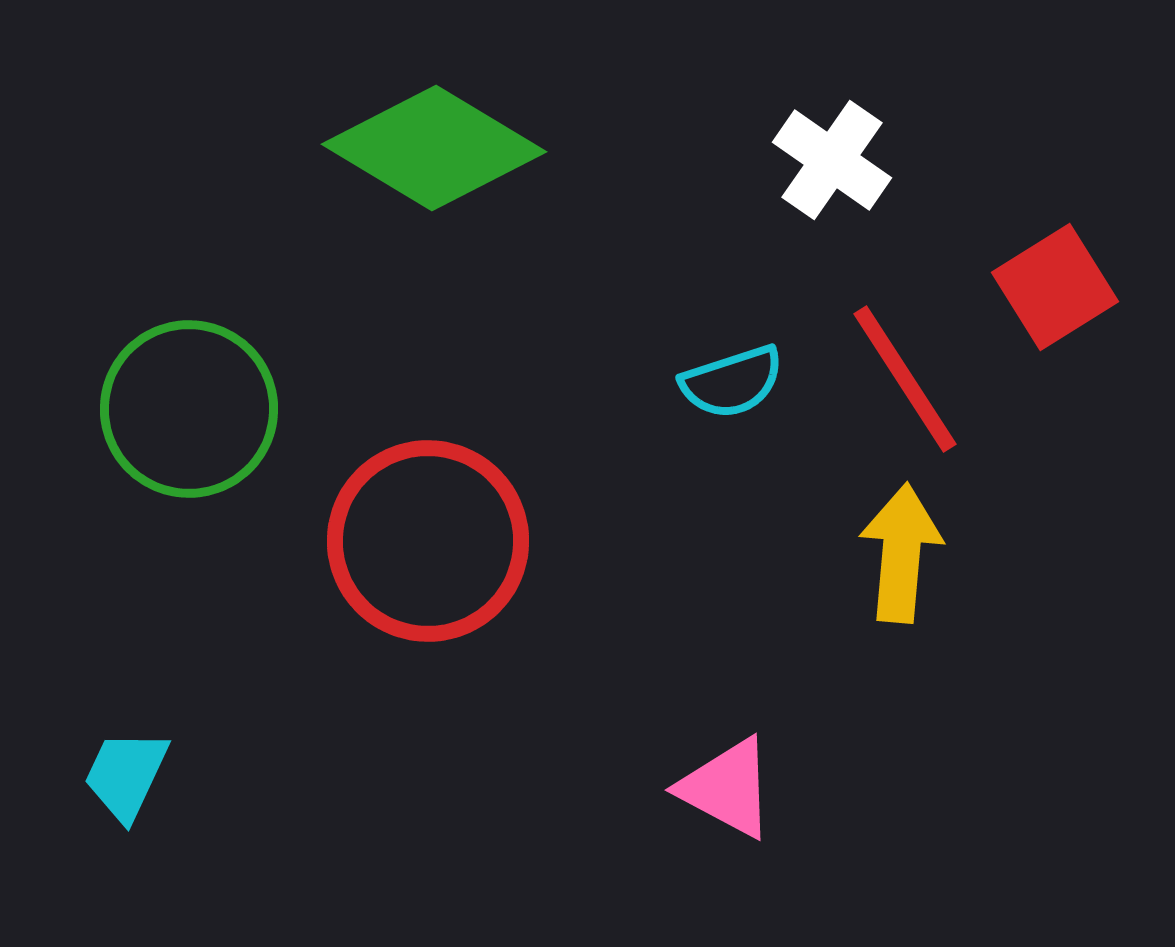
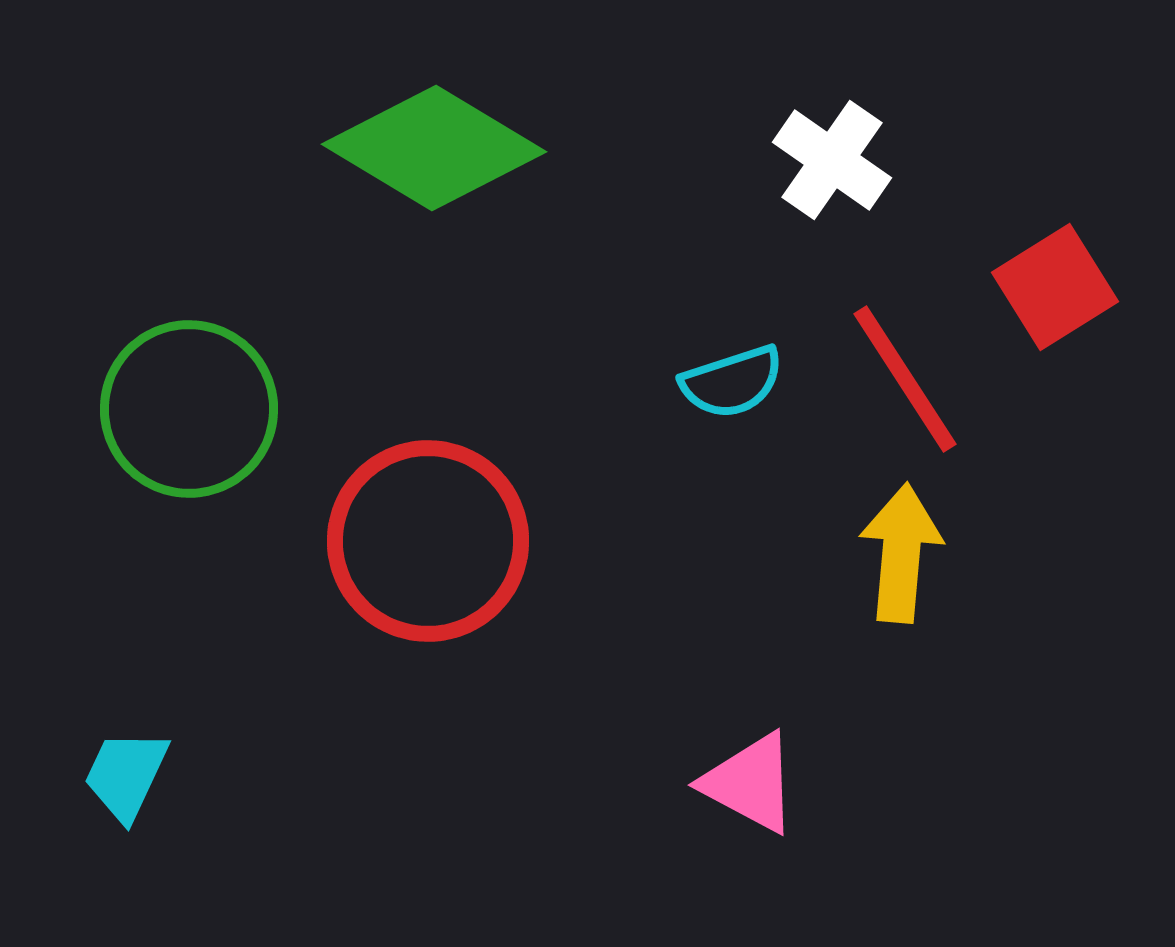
pink triangle: moved 23 px right, 5 px up
